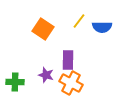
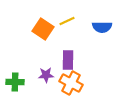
yellow line: moved 12 px left; rotated 28 degrees clockwise
purple star: rotated 21 degrees counterclockwise
